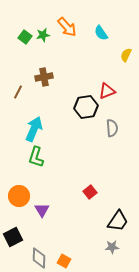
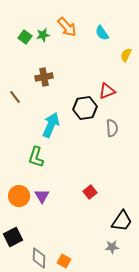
cyan semicircle: moved 1 px right
brown line: moved 3 px left, 5 px down; rotated 64 degrees counterclockwise
black hexagon: moved 1 px left, 1 px down
cyan arrow: moved 17 px right, 4 px up
purple triangle: moved 14 px up
black trapezoid: moved 4 px right
